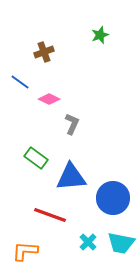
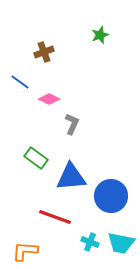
blue circle: moved 2 px left, 2 px up
red line: moved 5 px right, 2 px down
cyan cross: moved 2 px right; rotated 24 degrees counterclockwise
